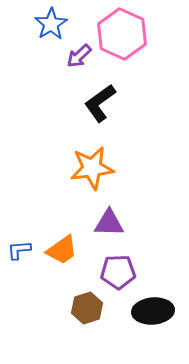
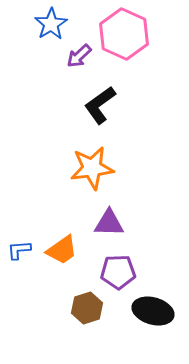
pink hexagon: moved 2 px right
black L-shape: moved 2 px down
black ellipse: rotated 21 degrees clockwise
